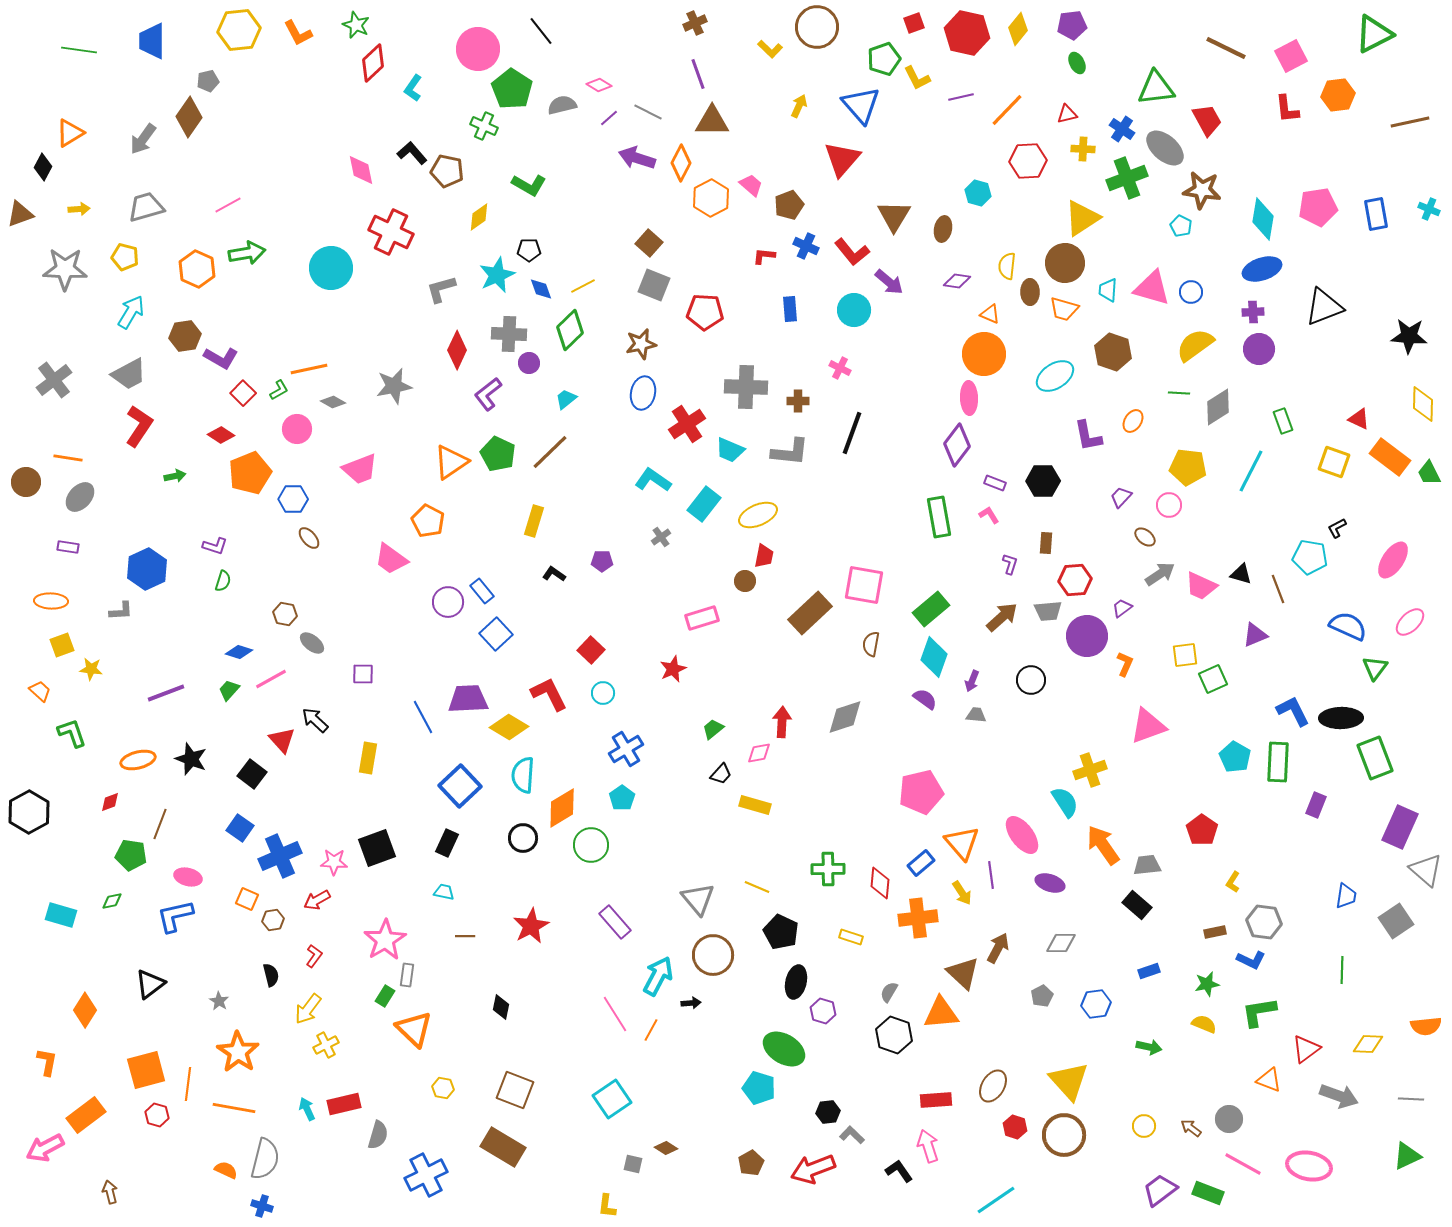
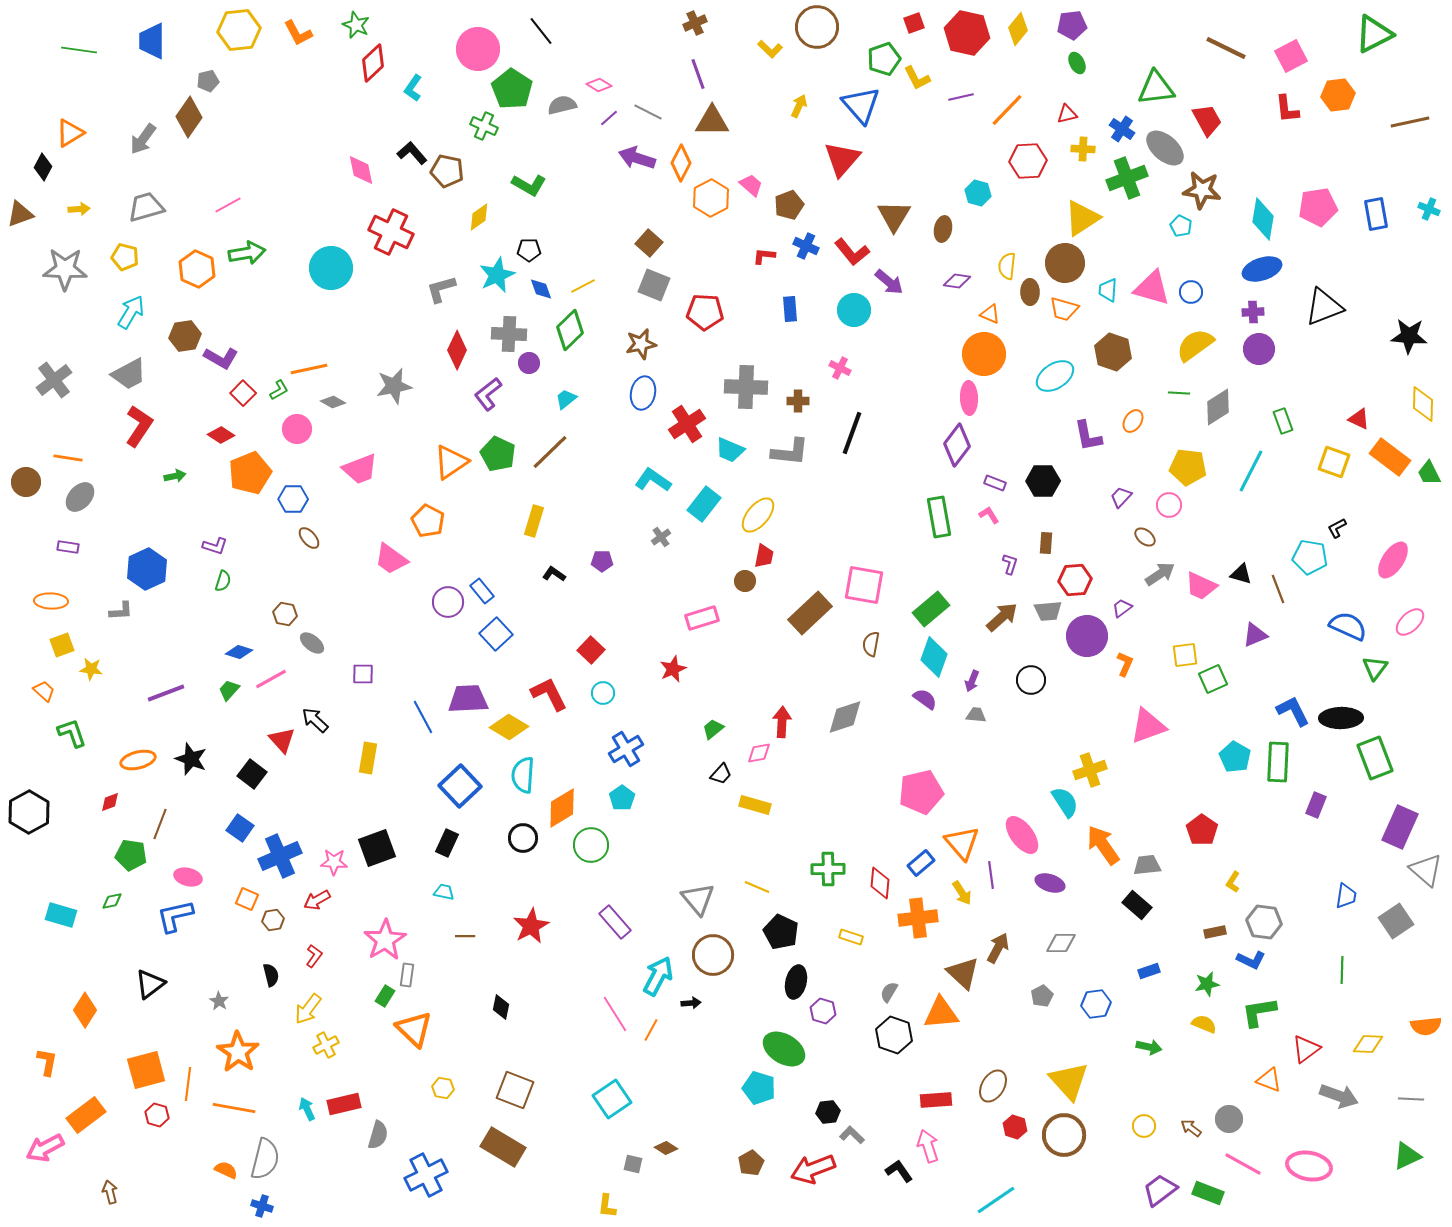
yellow ellipse at (758, 515): rotated 27 degrees counterclockwise
orange trapezoid at (40, 691): moved 4 px right
